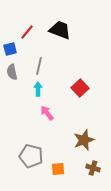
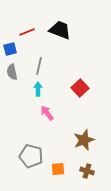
red line: rotated 28 degrees clockwise
brown cross: moved 6 px left, 3 px down
